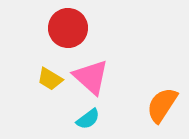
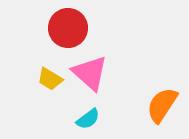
pink triangle: moved 1 px left, 4 px up
